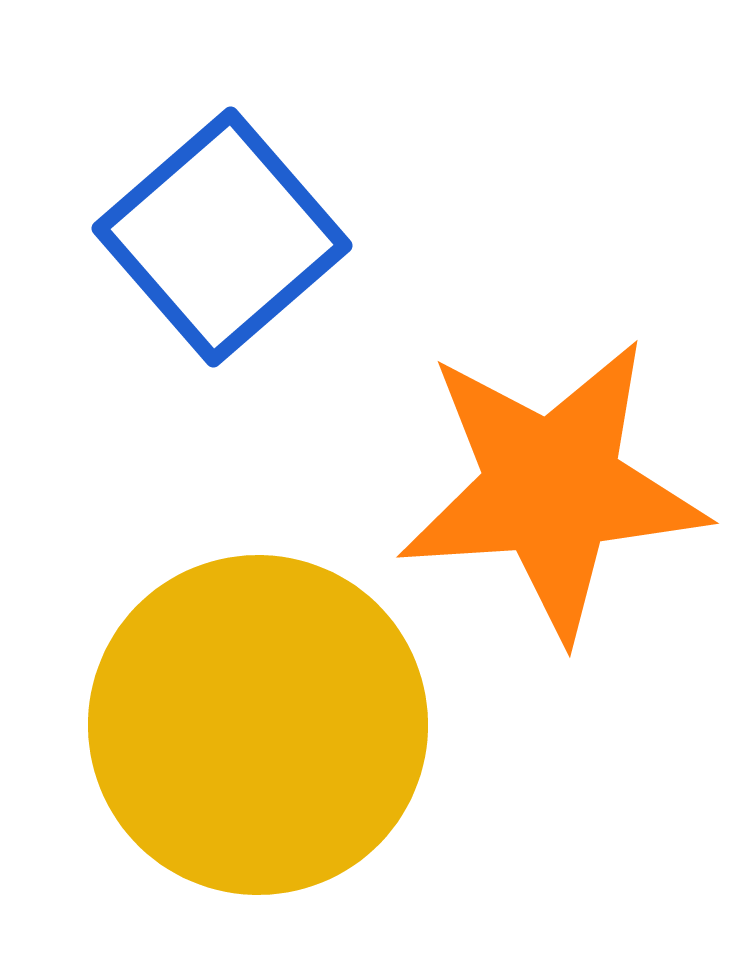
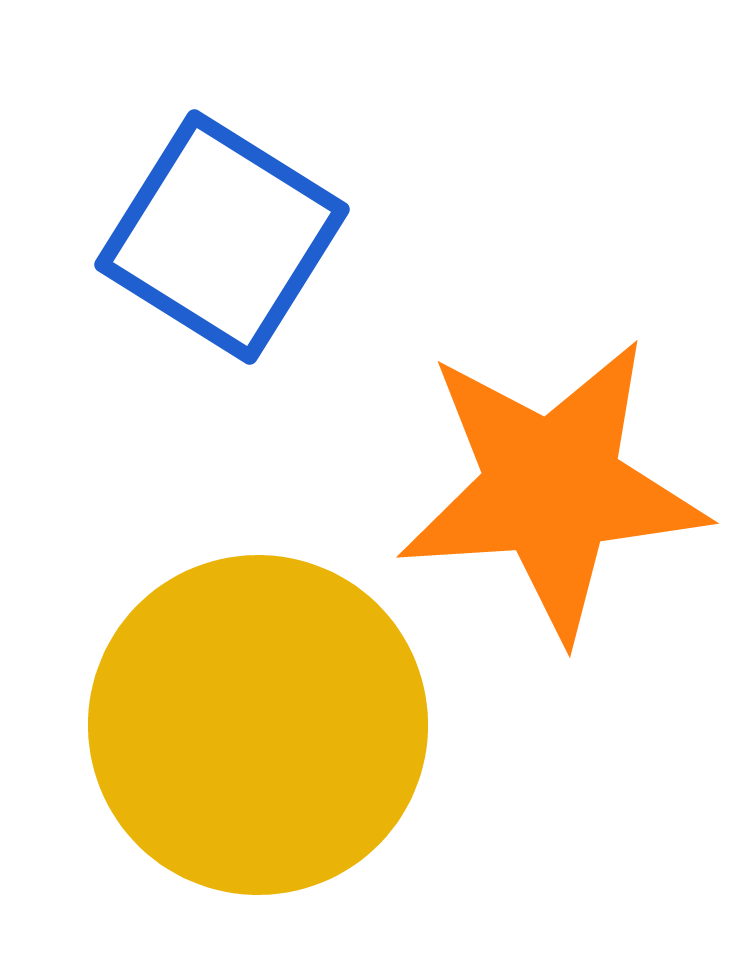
blue square: rotated 17 degrees counterclockwise
